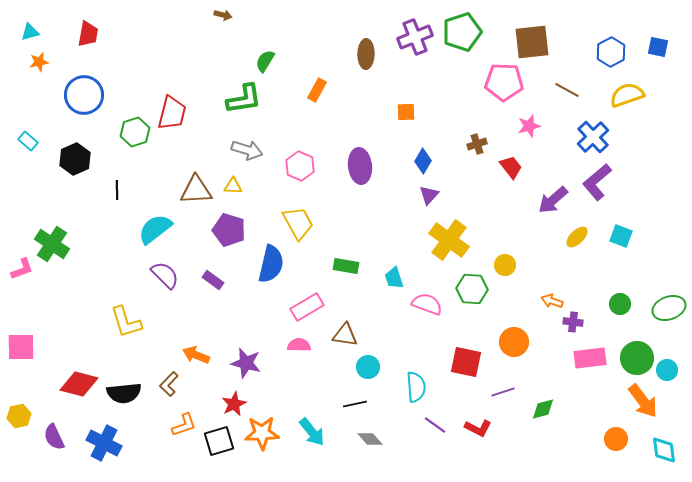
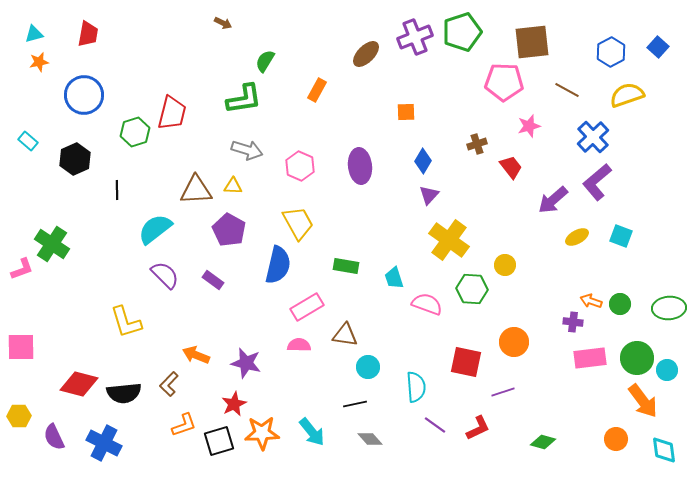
brown arrow at (223, 15): moved 8 px down; rotated 12 degrees clockwise
cyan triangle at (30, 32): moved 4 px right, 2 px down
blue square at (658, 47): rotated 30 degrees clockwise
brown ellipse at (366, 54): rotated 44 degrees clockwise
purple pentagon at (229, 230): rotated 12 degrees clockwise
yellow ellipse at (577, 237): rotated 15 degrees clockwise
blue semicircle at (271, 264): moved 7 px right, 1 px down
orange arrow at (552, 301): moved 39 px right
green ellipse at (669, 308): rotated 16 degrees clockwise
green diamond at (543, 409): moved 33 px down; rotated 30 degrees clockwise
yellow hexagon at (19, 416): rotated 10 degrees clockwise
red L-shape at (478, 428): rotated 52 degrees counterclockwise
